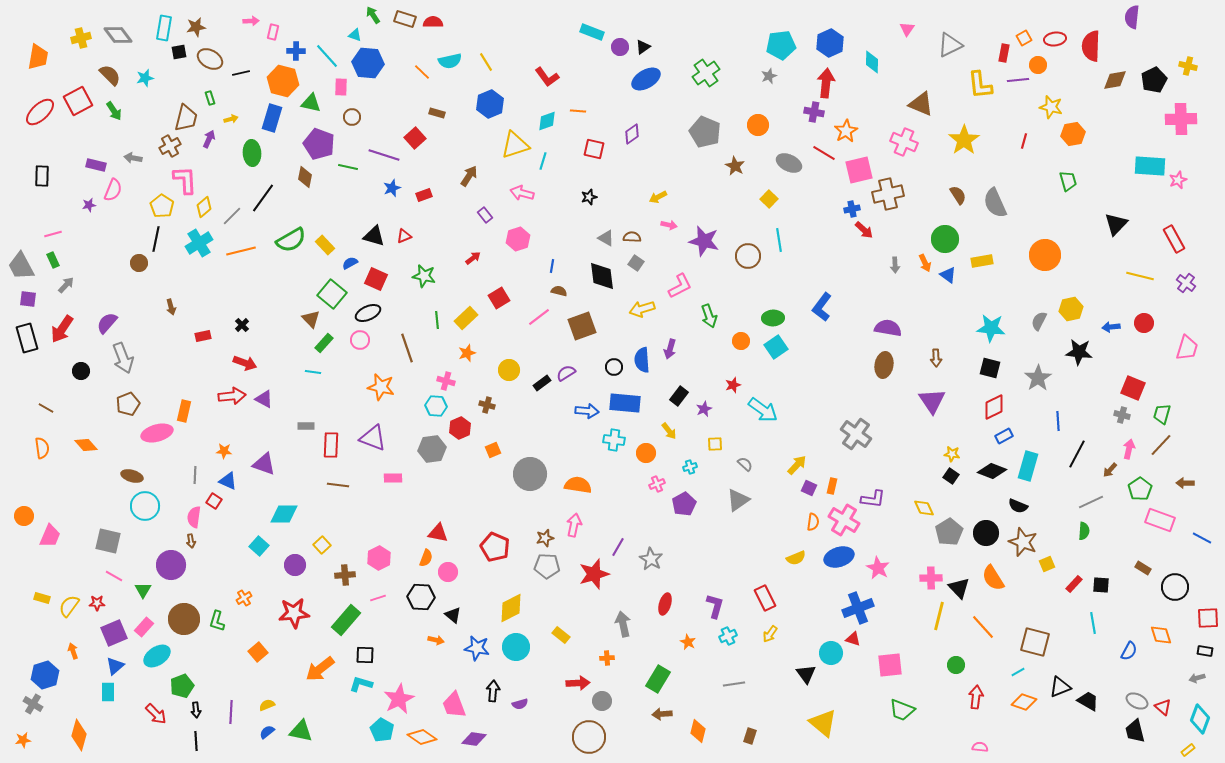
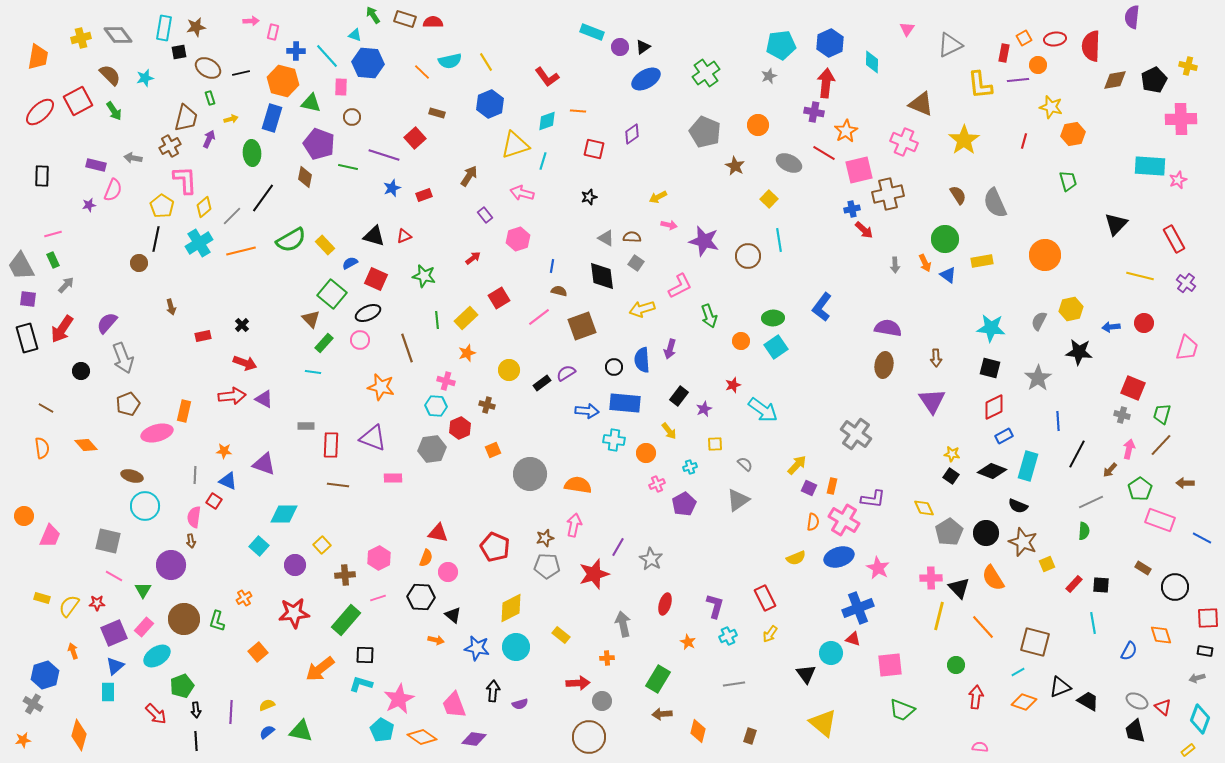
brown ellipse at (210, 59): moved 2 px left, 9 px down
